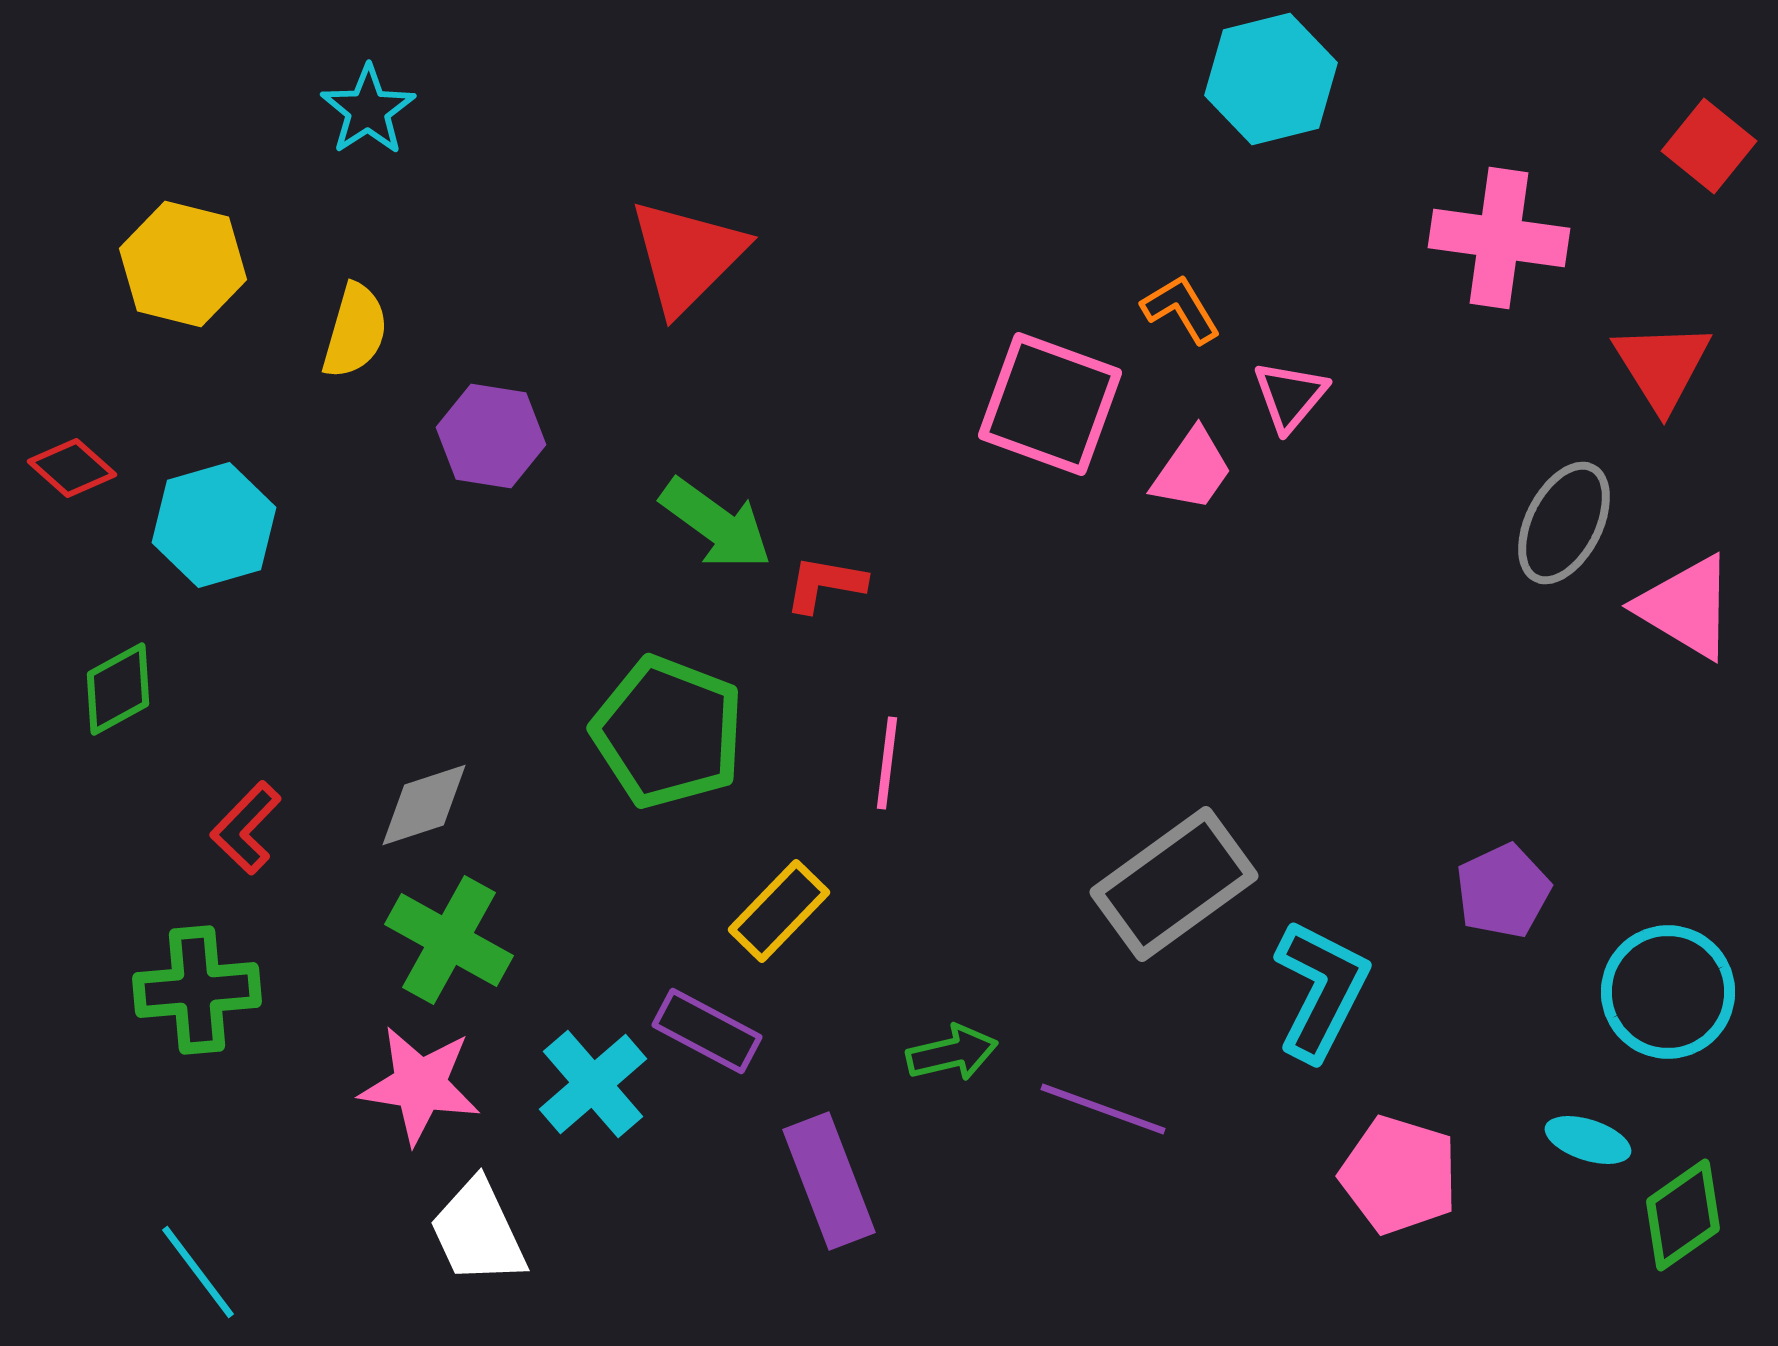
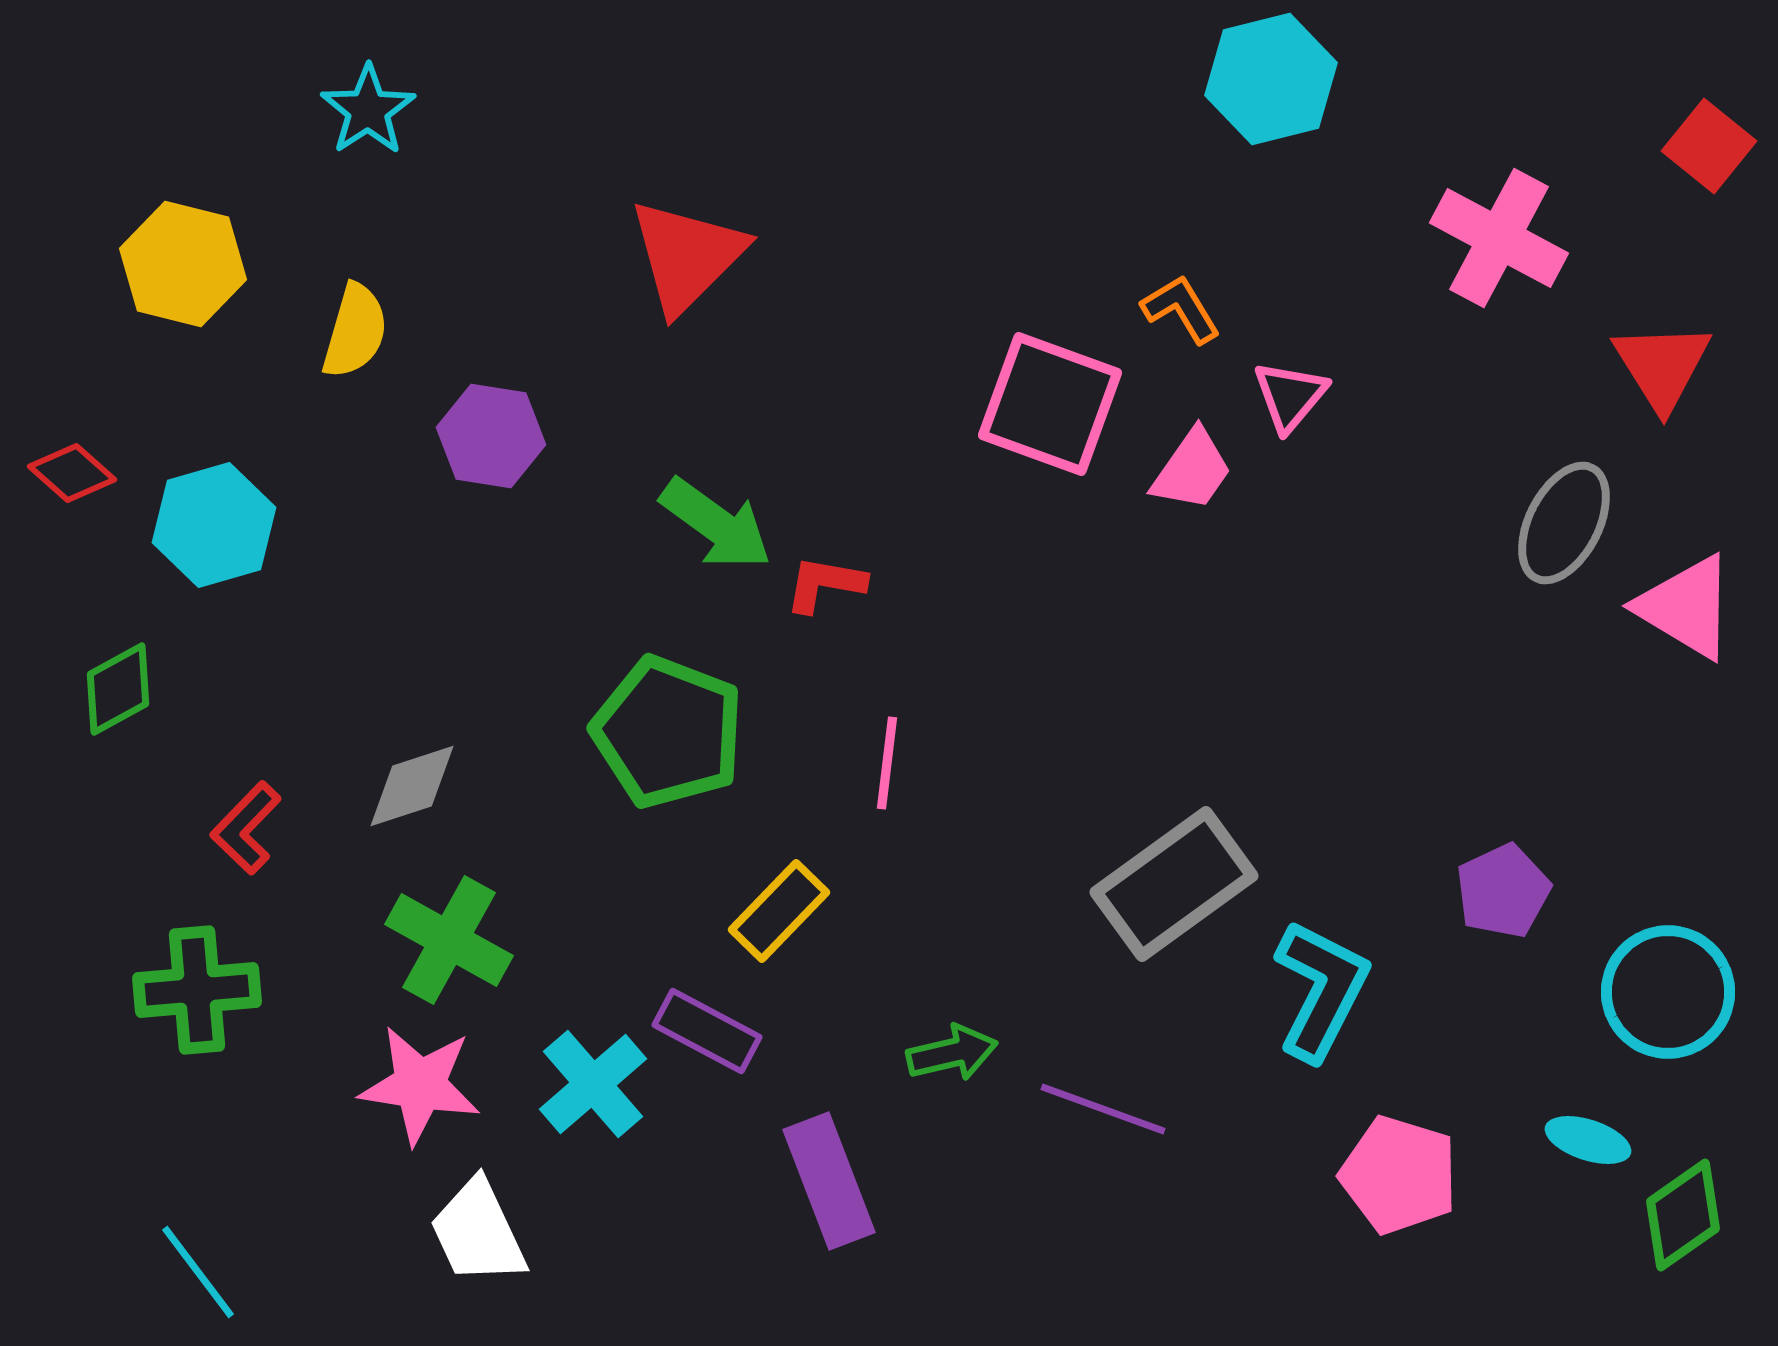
pink cross at (1499, 238): rotated 20 degrees clockwise
red diamond at (72, 468): moved 5 px down
gray diamond at (424, 805): moved 12 px left, 19 px up
